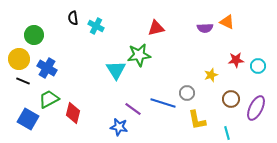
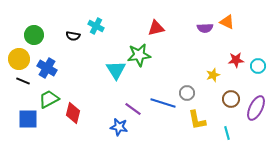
black semicircle: moved 18 px down; rotated 72 degrees counterclockwise
yellow star: moved 2 px right
blue square: rotated 30 degrees counterclockwise
